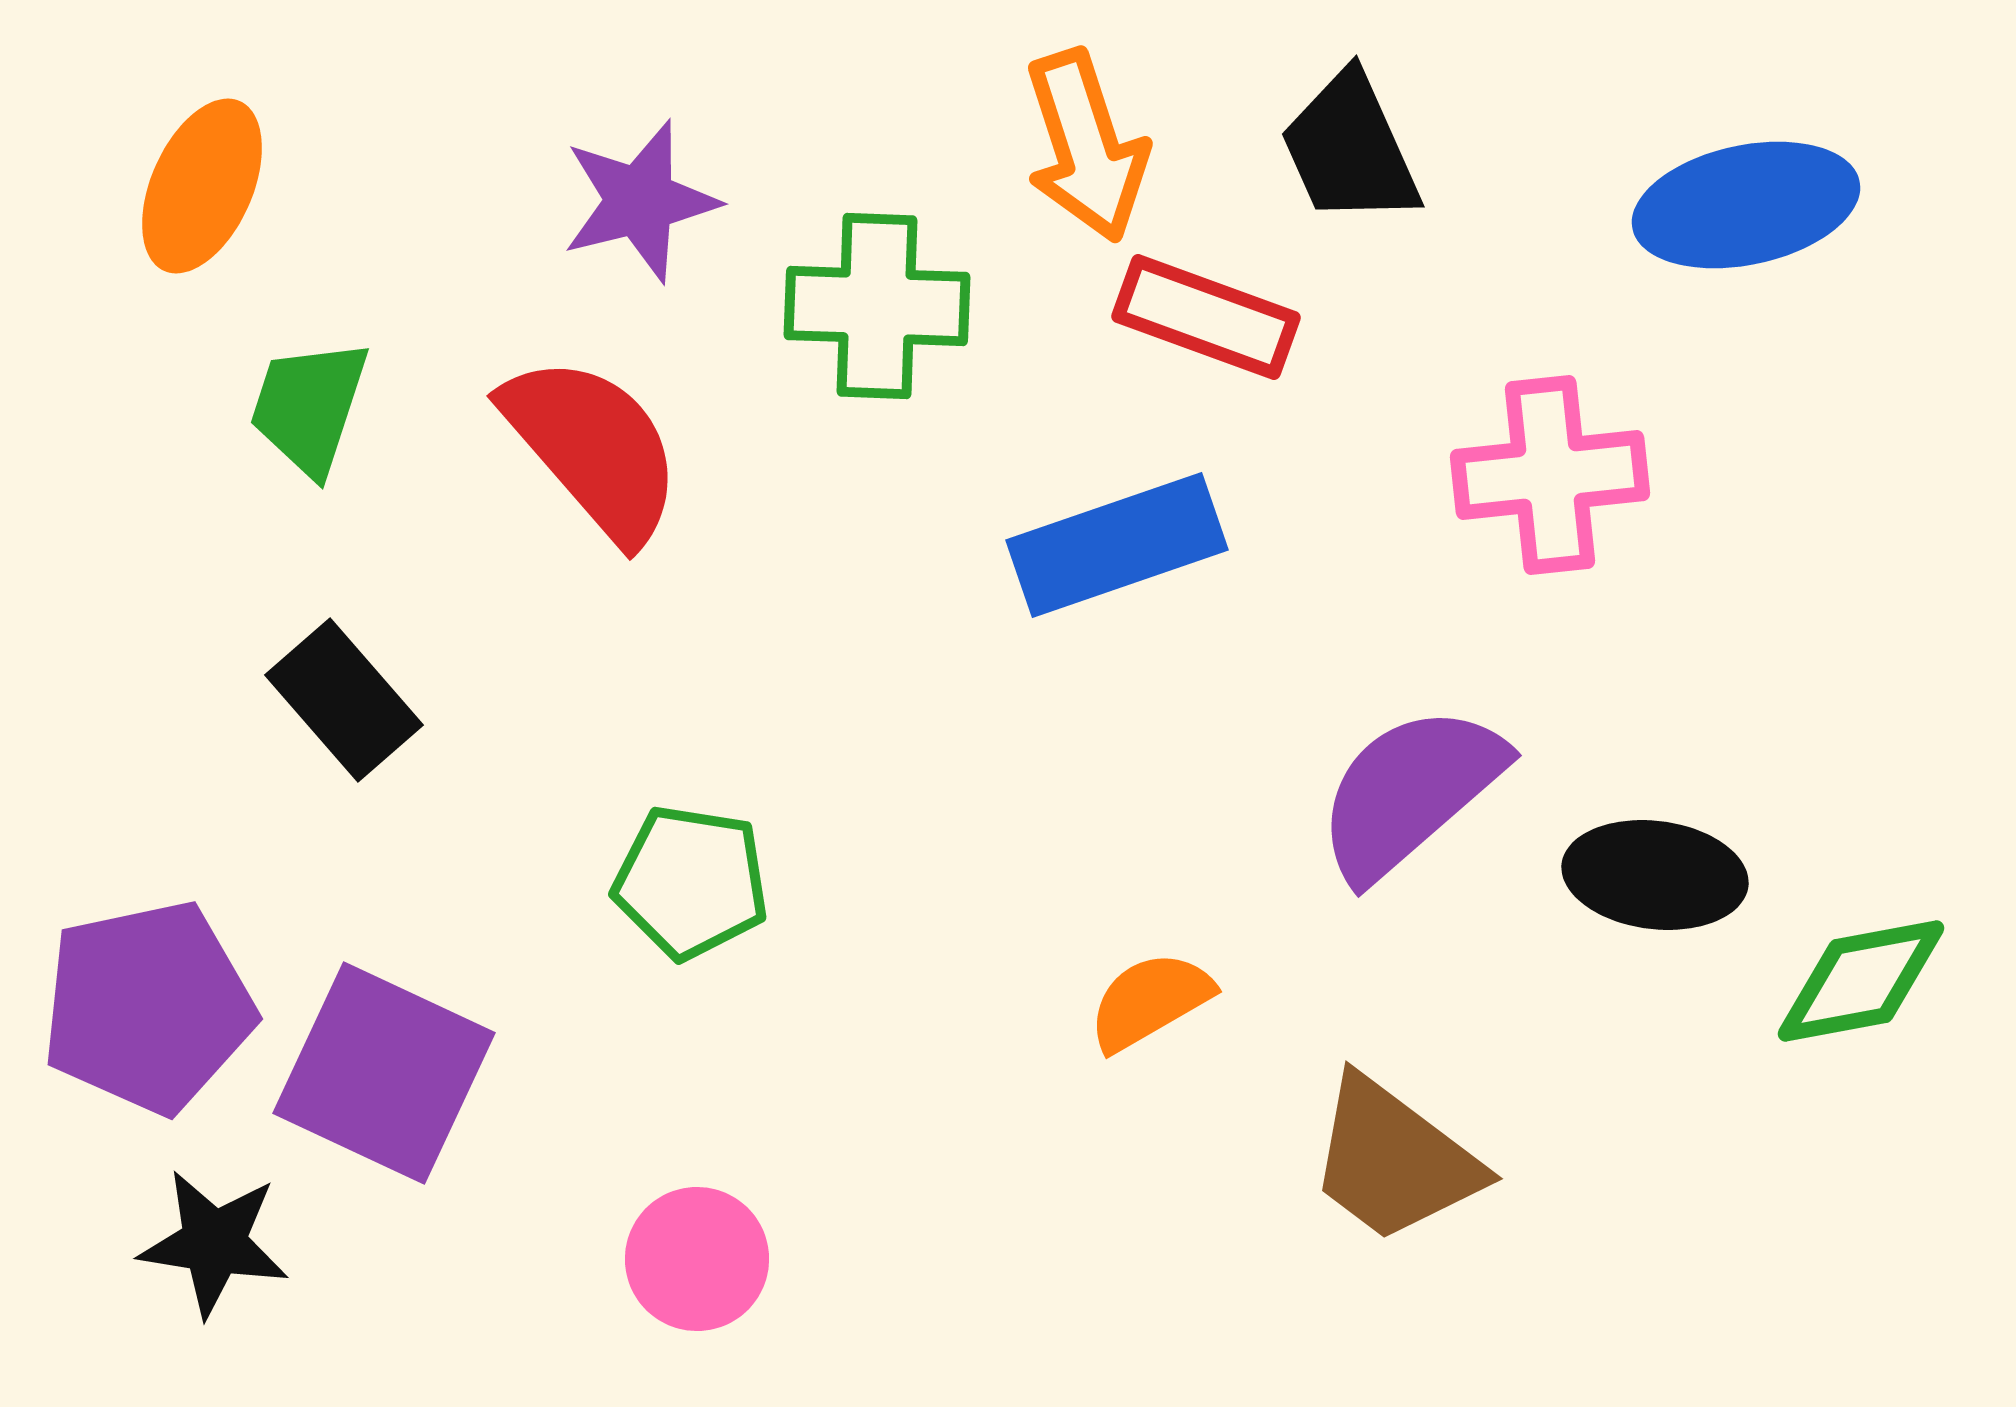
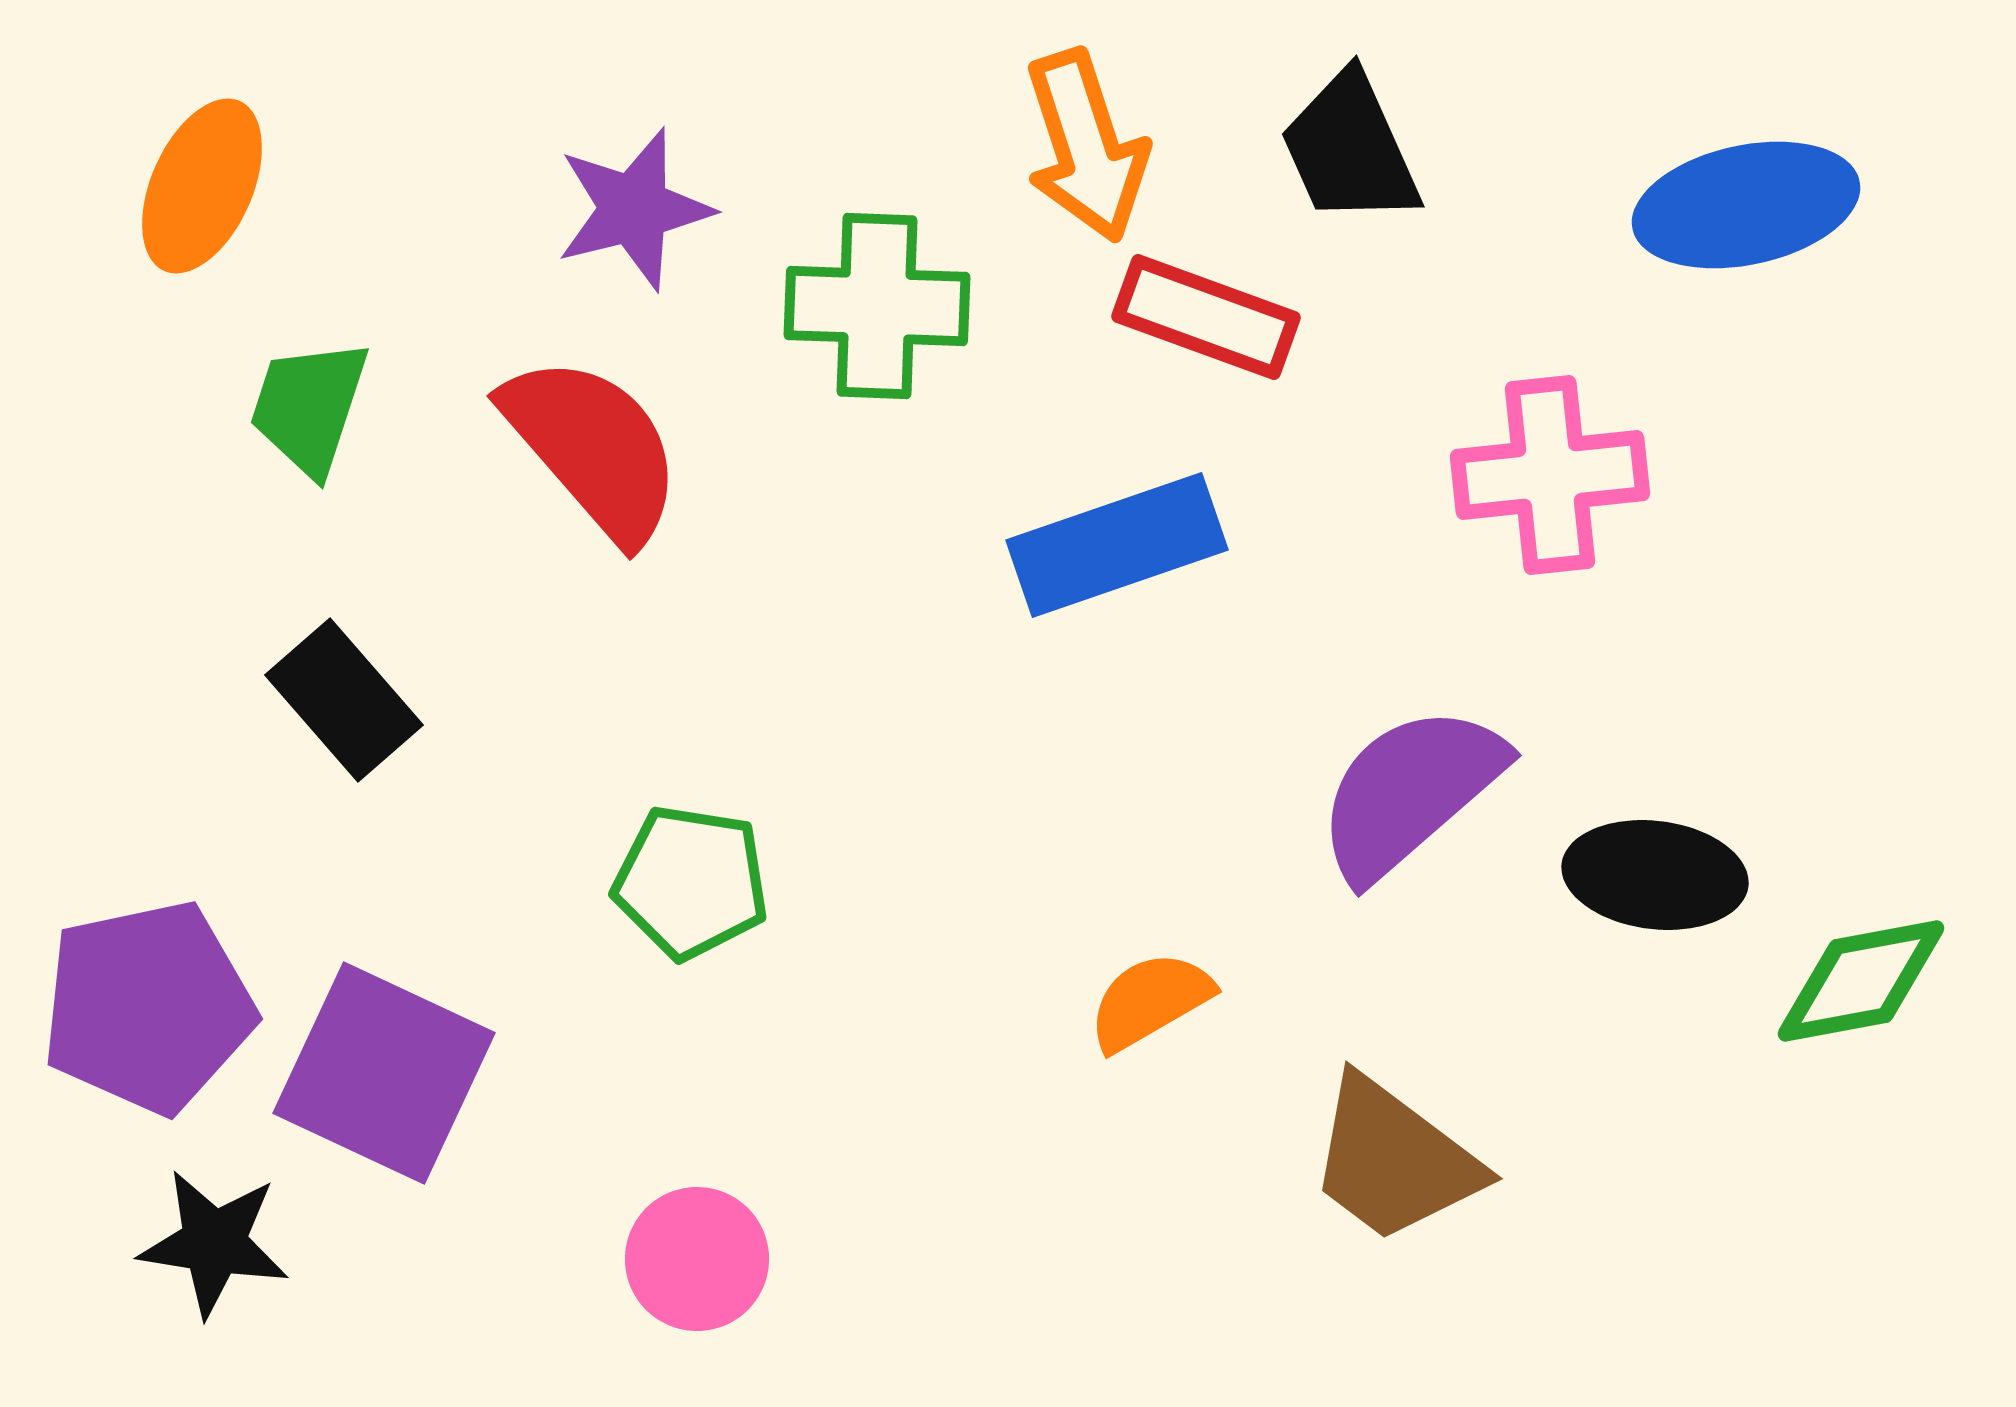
purple star: moved 6 px left, 8 px down
